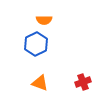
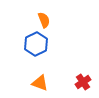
orange semicircle: rotated 112 degrees counterclockwise
red cross: rotated 14 degrees counterclockwise
